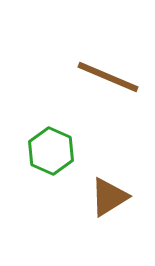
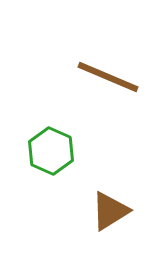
brown triangle: moved 1 px right, 14 px down
